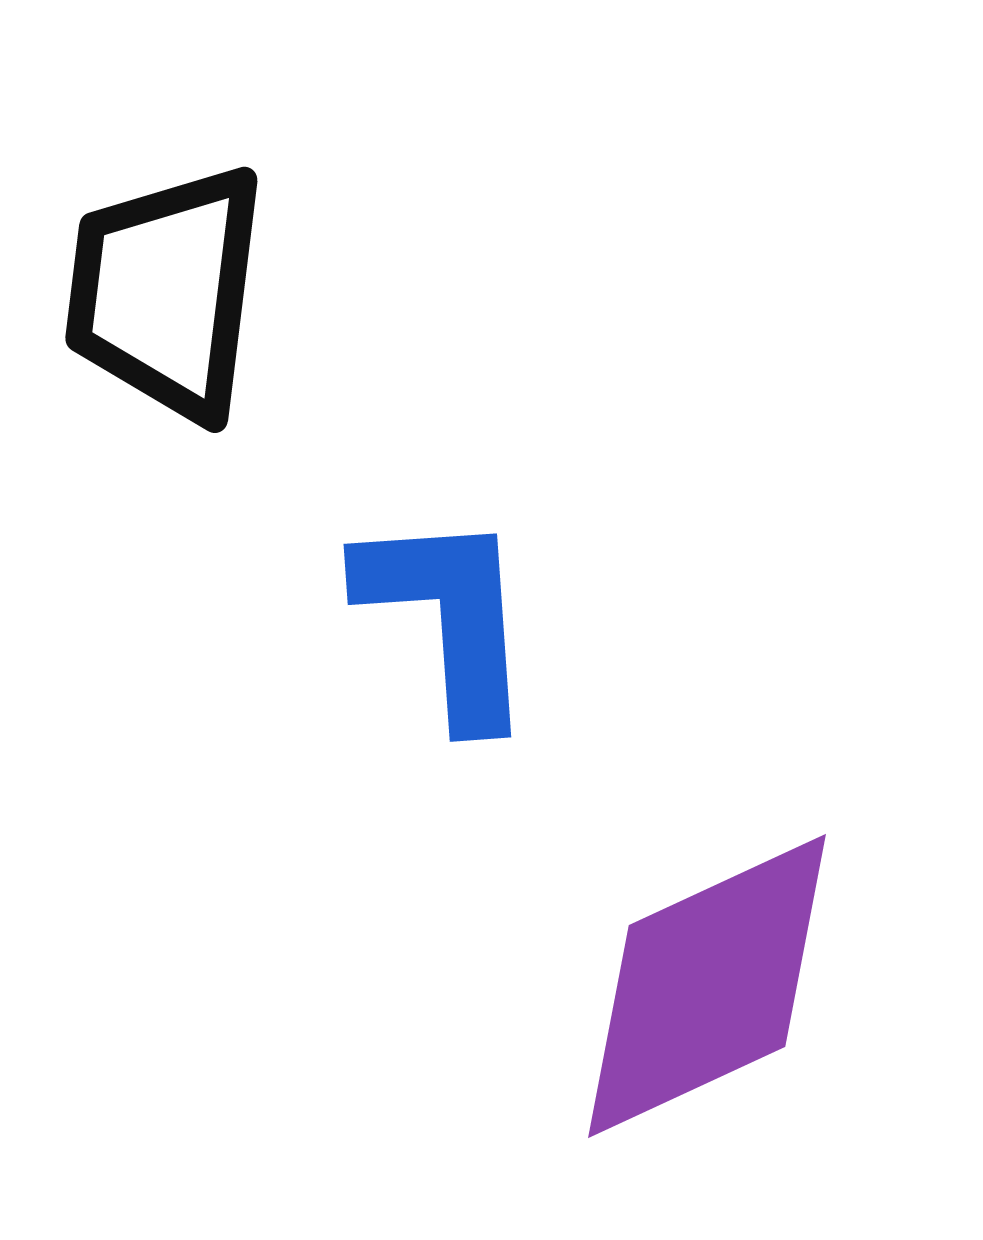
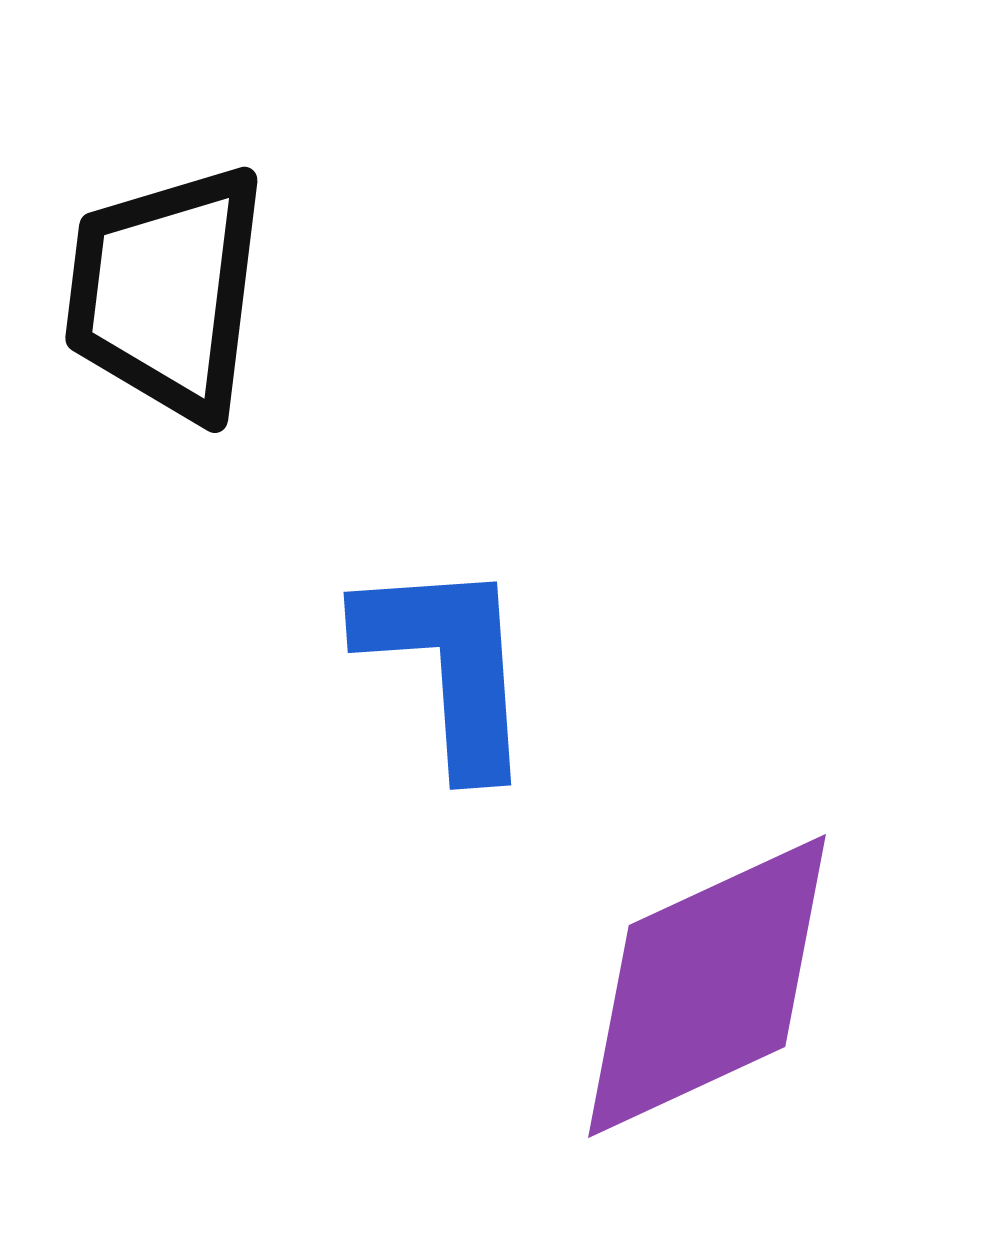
blue L-shape: moved 48 px down
